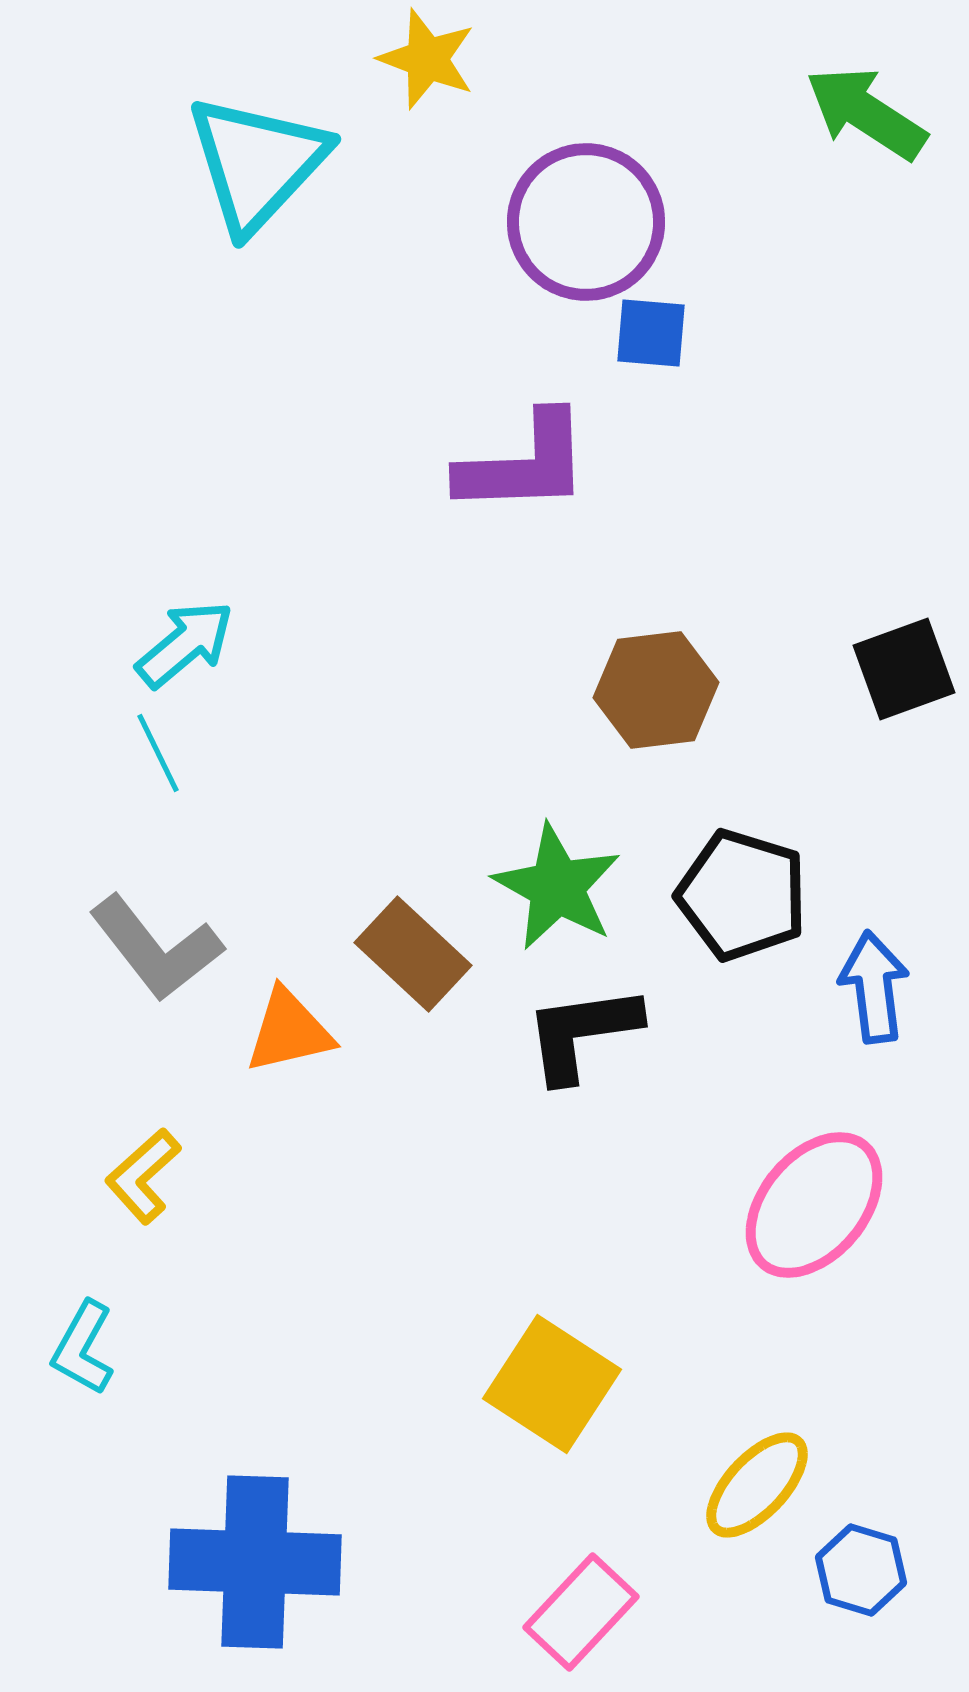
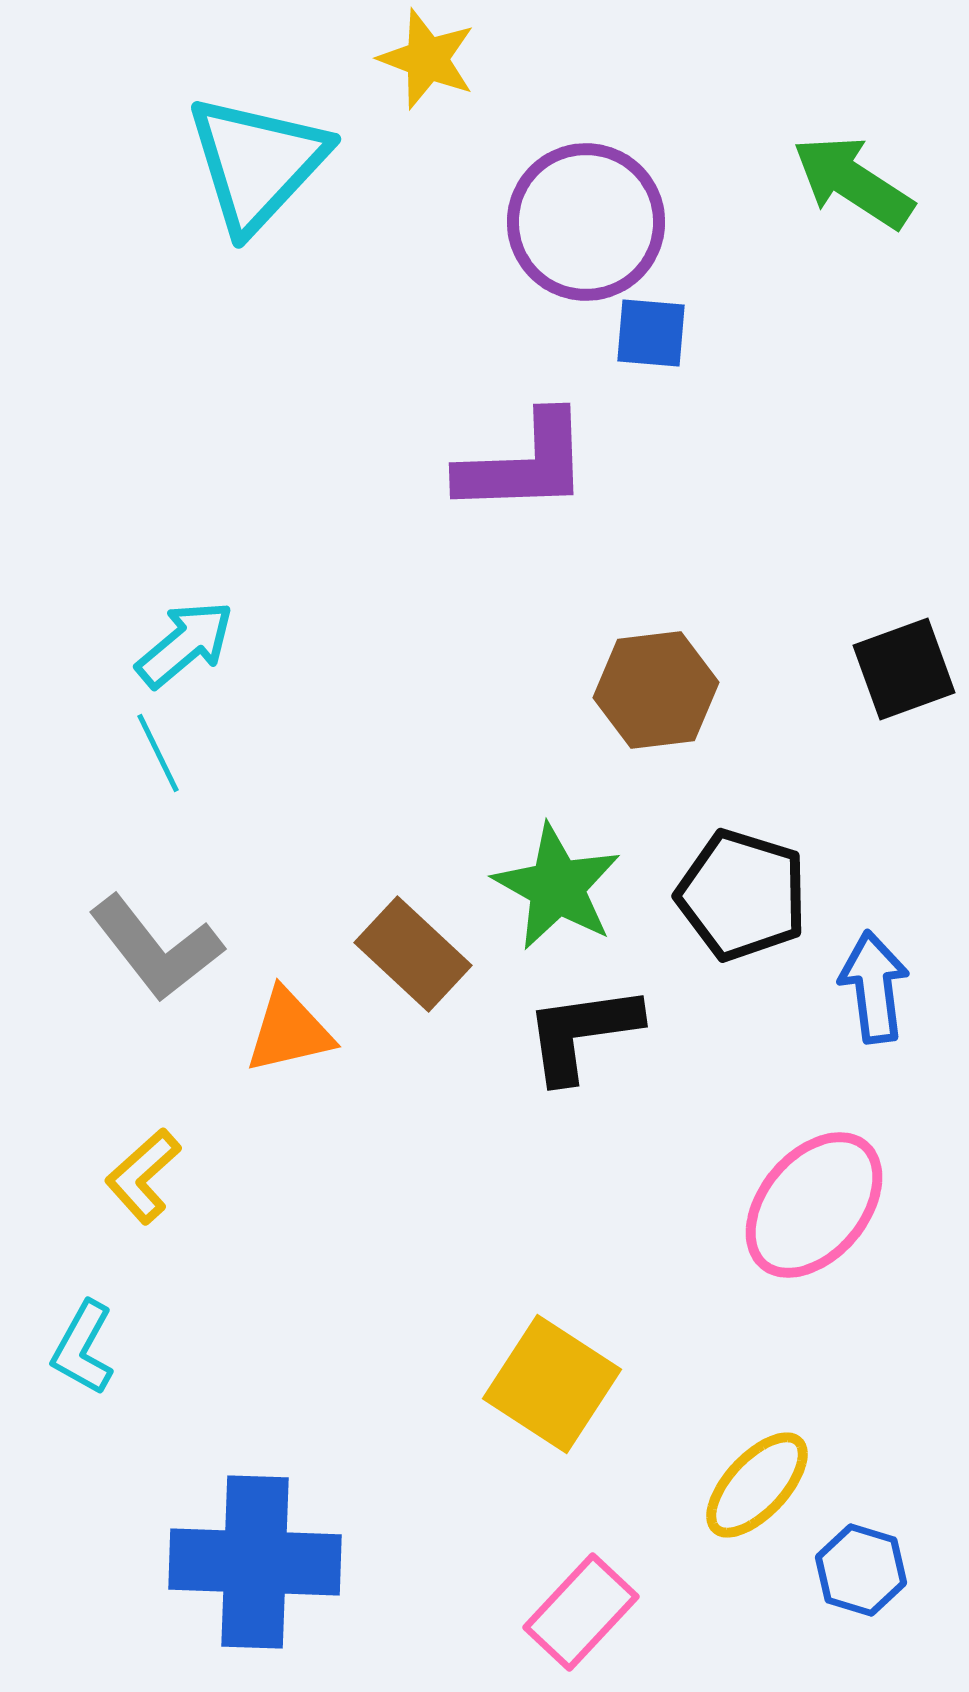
green arrow: moved 13 px left, 69 px down
